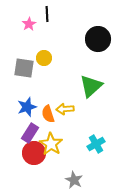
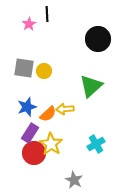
yellow circle: moved 13 px down
orange semicircle: rotated 114 degrees counterclockwise
